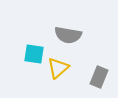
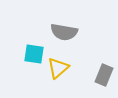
gray semicircle: moved 4 px left, 3 px up
gray rectangle: moved 5 px right, 2 px up
